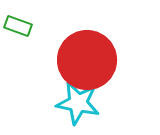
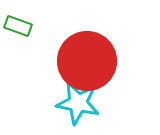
red circle: moved 1 px down
